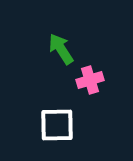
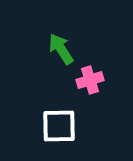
white square: moved 2 px right, 1 px down
